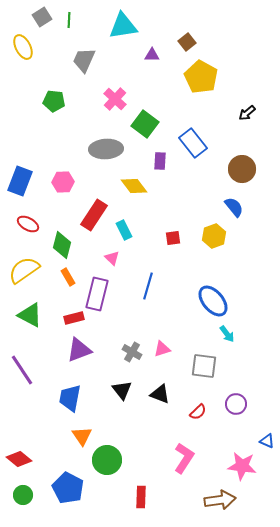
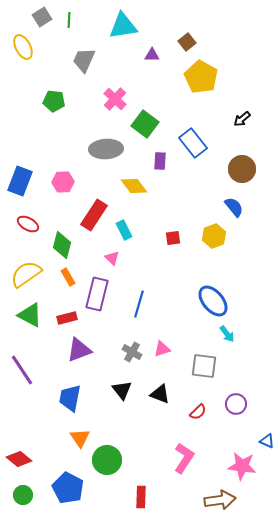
black arrow at (247, 113): moved 5 px left, 6 px down
yellow semicircle at (24, 270): moved 2 px right, 4 px down
blue line at (148, 286): moved 9 px left, 18 px down
red rectangle at (74, 318): moved 7 px left
orange triangle at (82, 436): moved 2 px left, 2 px down
